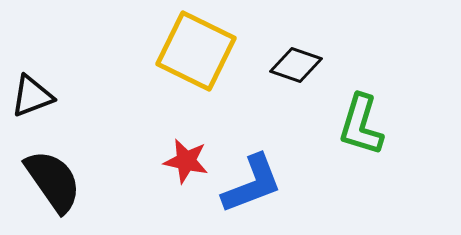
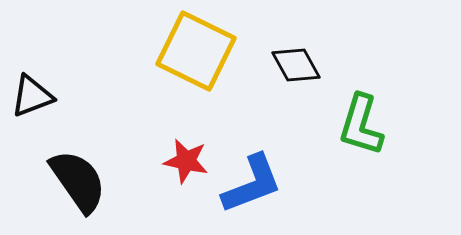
black diamond: rotated 42 degrees clockwise
black semicircle: moved 25 px right
